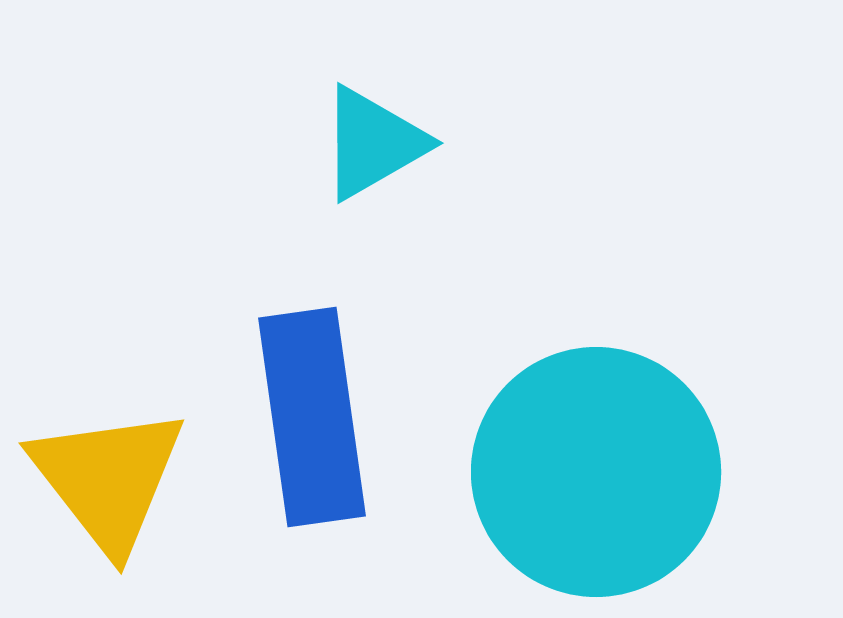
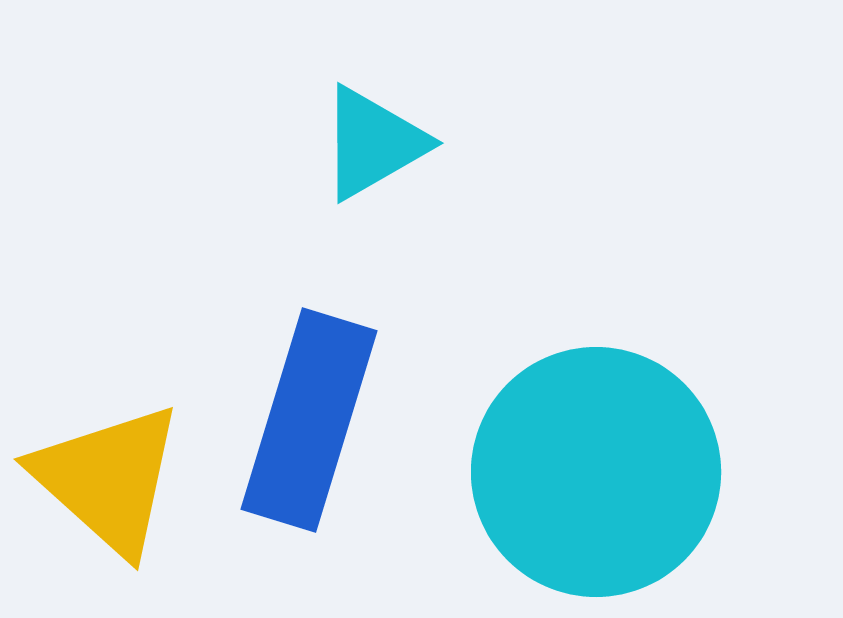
blue rectangle: moved 3 px left, 3 px down; rotated 25 degrees clockwise
yellow triangle: rotated 10 degrees counterclockwise
